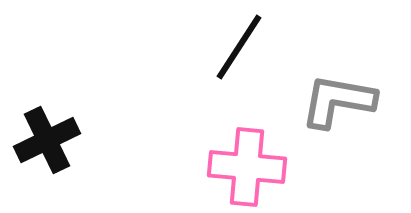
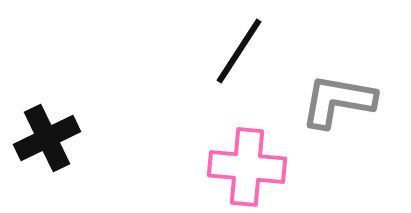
black line: moved 4 px down
black cross: moved 2 px up
